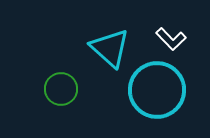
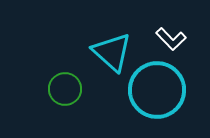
cyan triangle: moved 2 px right, 4 px down
green circle: moved 4 px right
